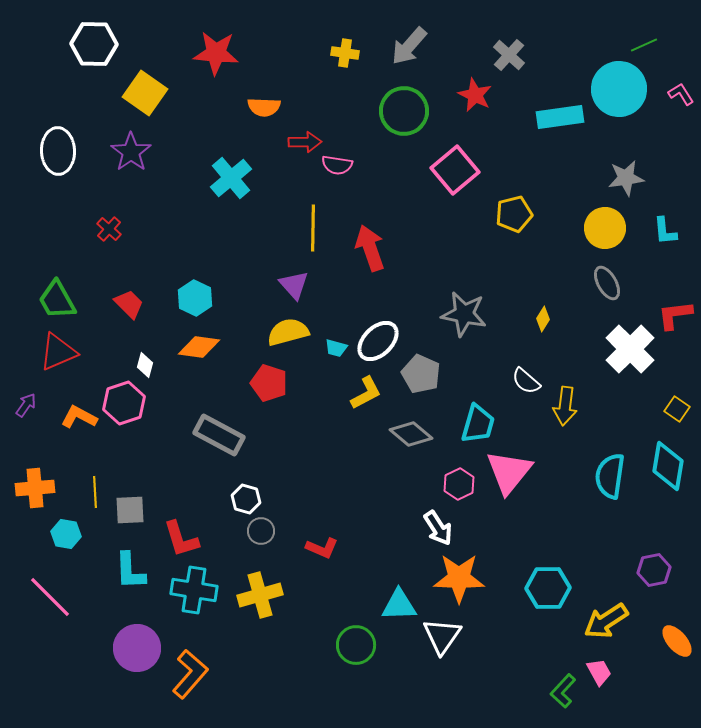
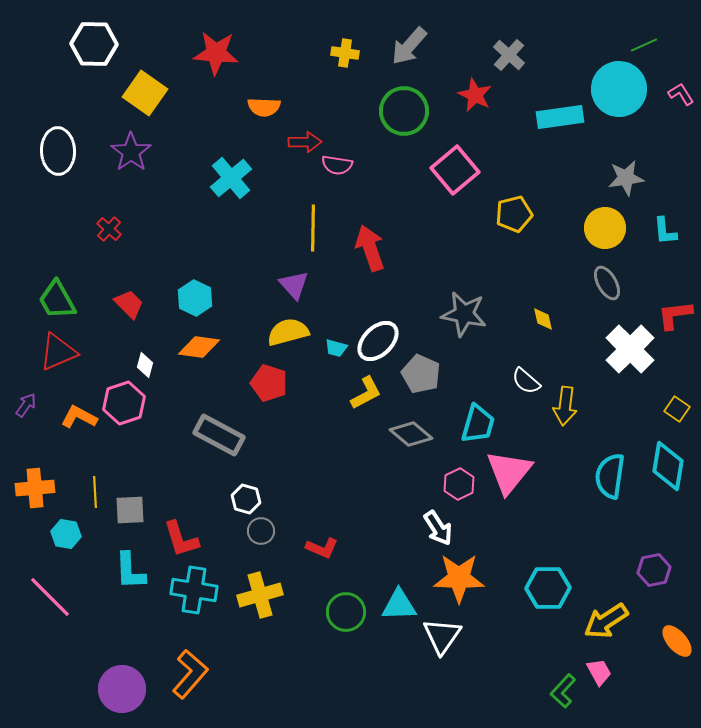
yellow diamond at (543, 319): rotated 45 degrees counterclockwise
green circle at (356, 645): moved 10 px left, 33 px up
purple circle at (137, 648): moved 15 px left, 41 px down
